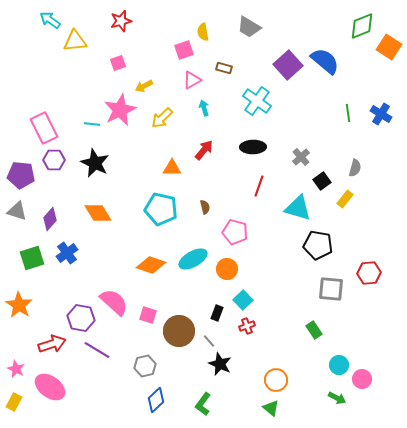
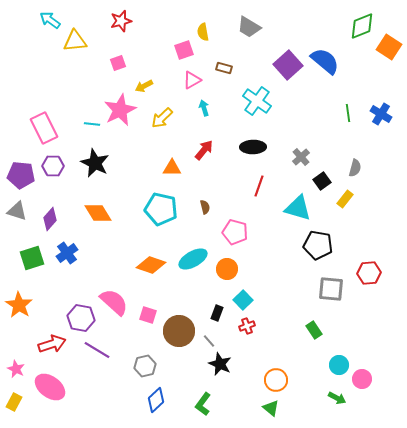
purple hexagon at (54, 160): moved 1 px left, 6 px down
